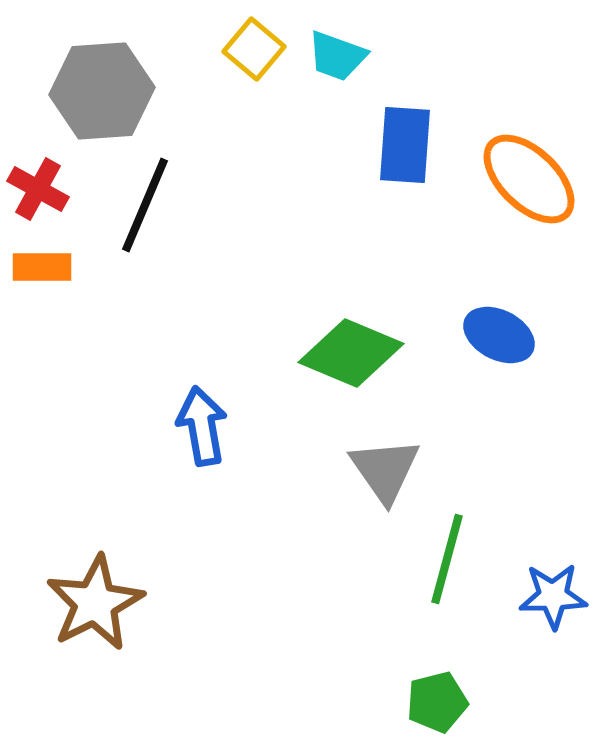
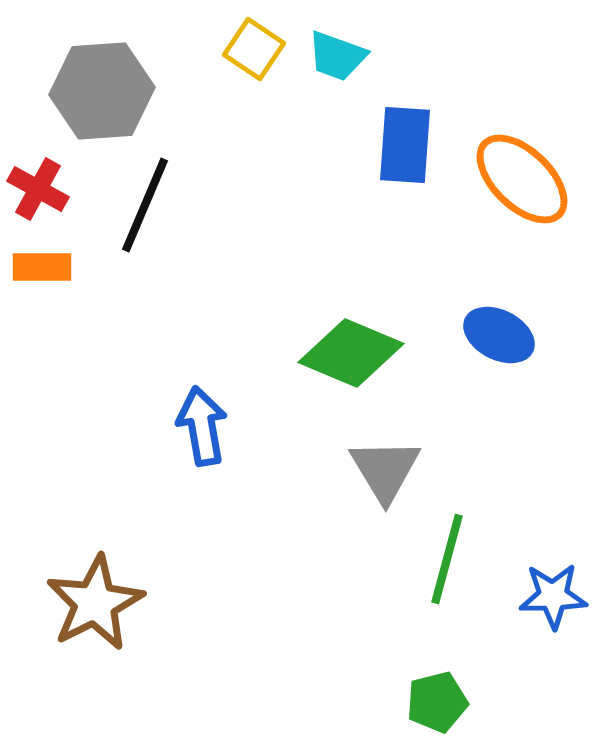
yellow square: rotated 6 degrees counterclockwise
orange ellipse: moved 7 px left
gray triangle: rotated 4 degrees clockwise
